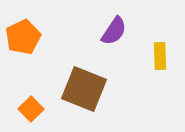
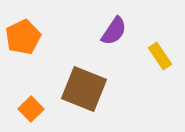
yellow rectangle: rotated 32 degrees counterclockwise
